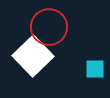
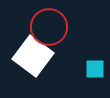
white square: rotated 9 degrees counterclockwise
